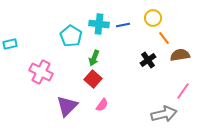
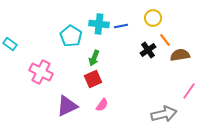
blue line: moved 2 px left, 1 px down
orange line: moved 1 px right, 2 px down
cyan rectangle: rotated 48 degrees clockwise
black cross: moved 10 px up
red square: rotated 24 degrees clockwise
pink line: moved 6 px right
purple triangle: rotated 20 degrees clockwise
